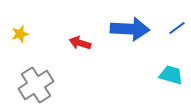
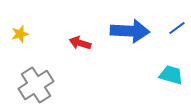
blue arrow: moved 2 px down
